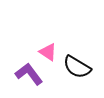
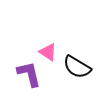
purple L-shape: rotated 24 degrees clockwise
